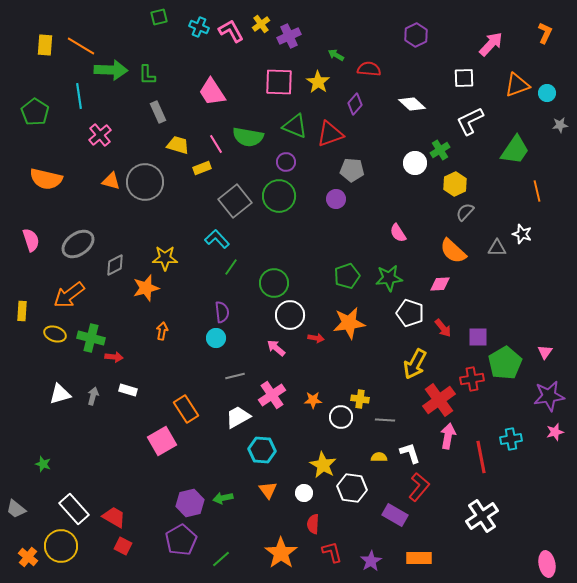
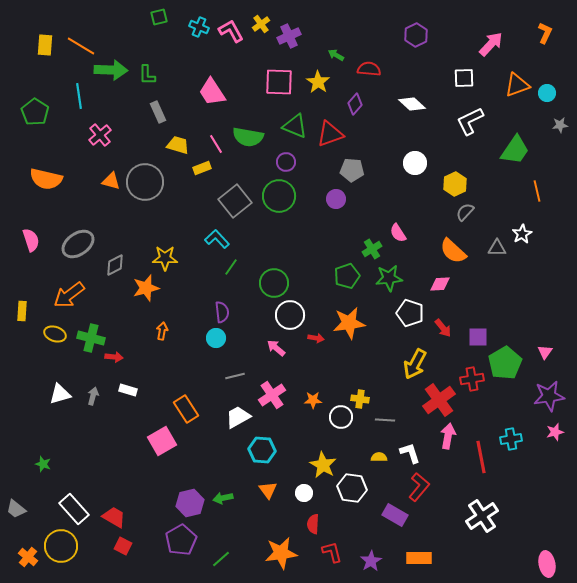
green cross at (440, 150): moved 68 px left, 99 px down
white star at (522, 234): rotated 24 degrees clockwise
orange star at (281, 553): rotated 28 degrees clockwise
